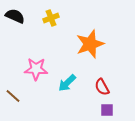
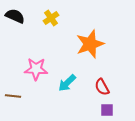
yellow cross: rotated 14 degrees counterclockwise
brown line: rotated 35 degrees counterclockwise
